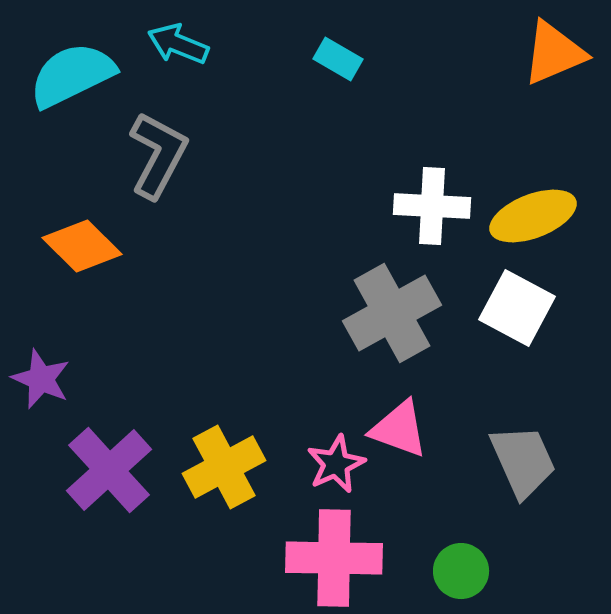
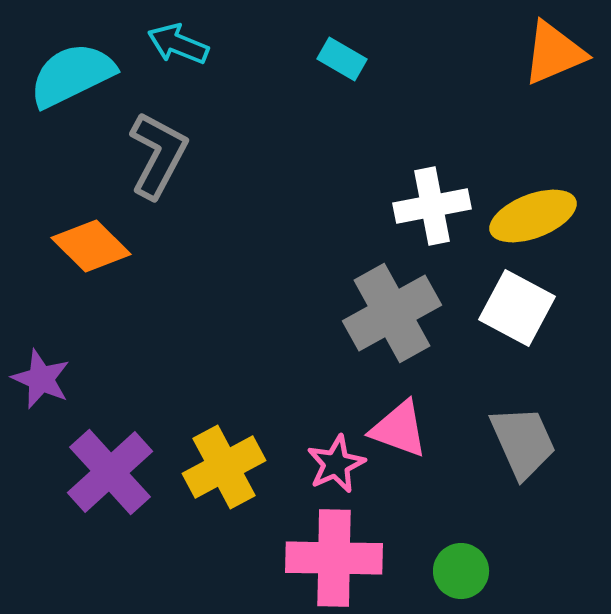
cyan rectangle: moved 4 px right
white cross: rotated 14 degrees counterclockwise
orange diamond: moved 9 px right
gray trapezoid: moved 19 px up
purple cross: moved 1 px right, 2 px down
